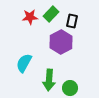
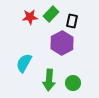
purple hexagon: moved 1 px right, 1 px down
green circle: moved 3 px right, 5 px up
